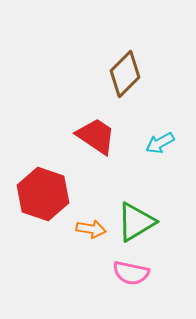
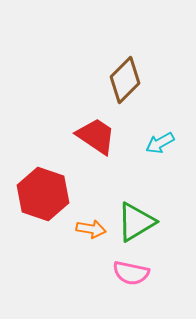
brown diamond: moved 6 px down
